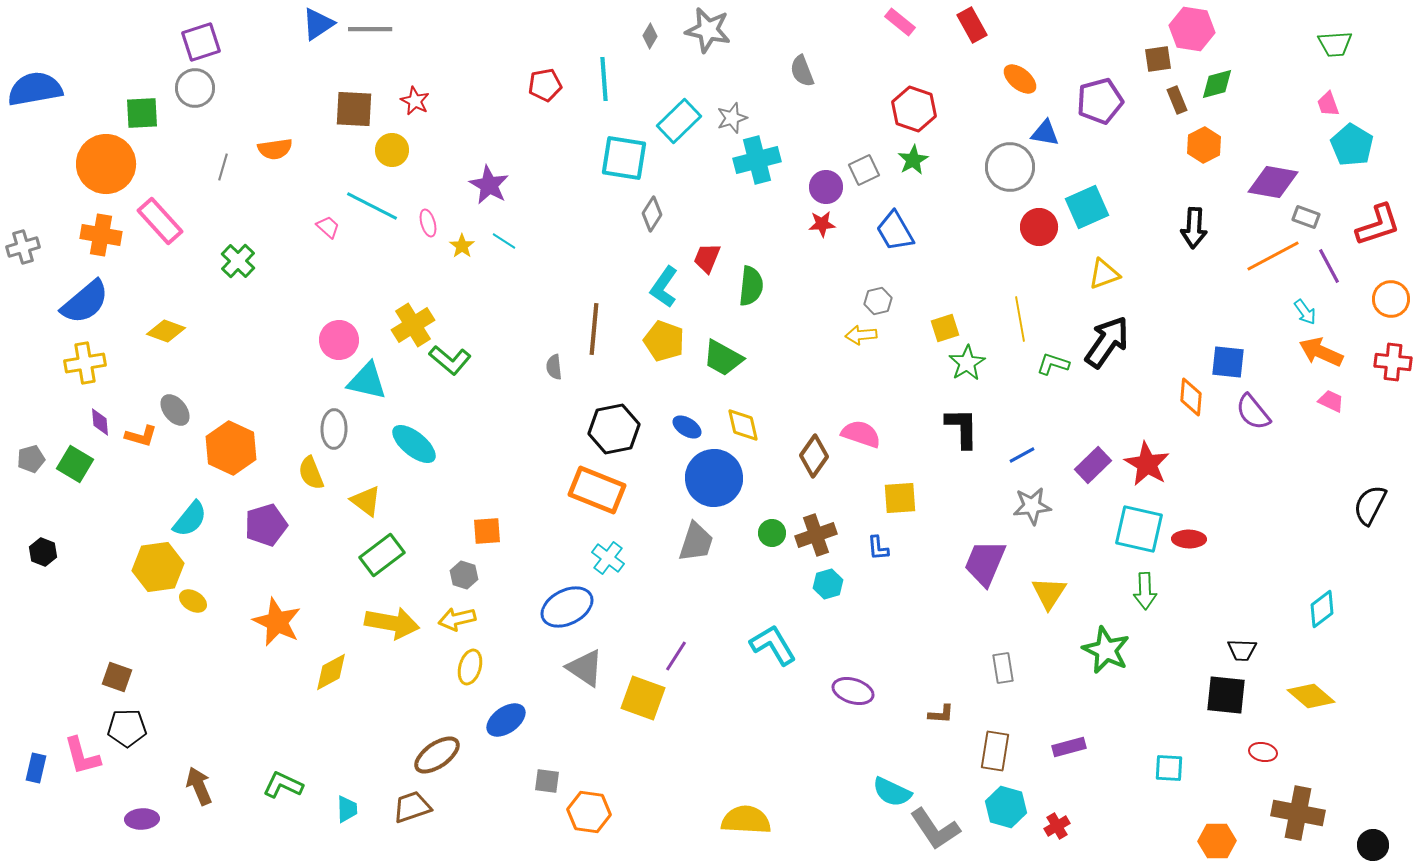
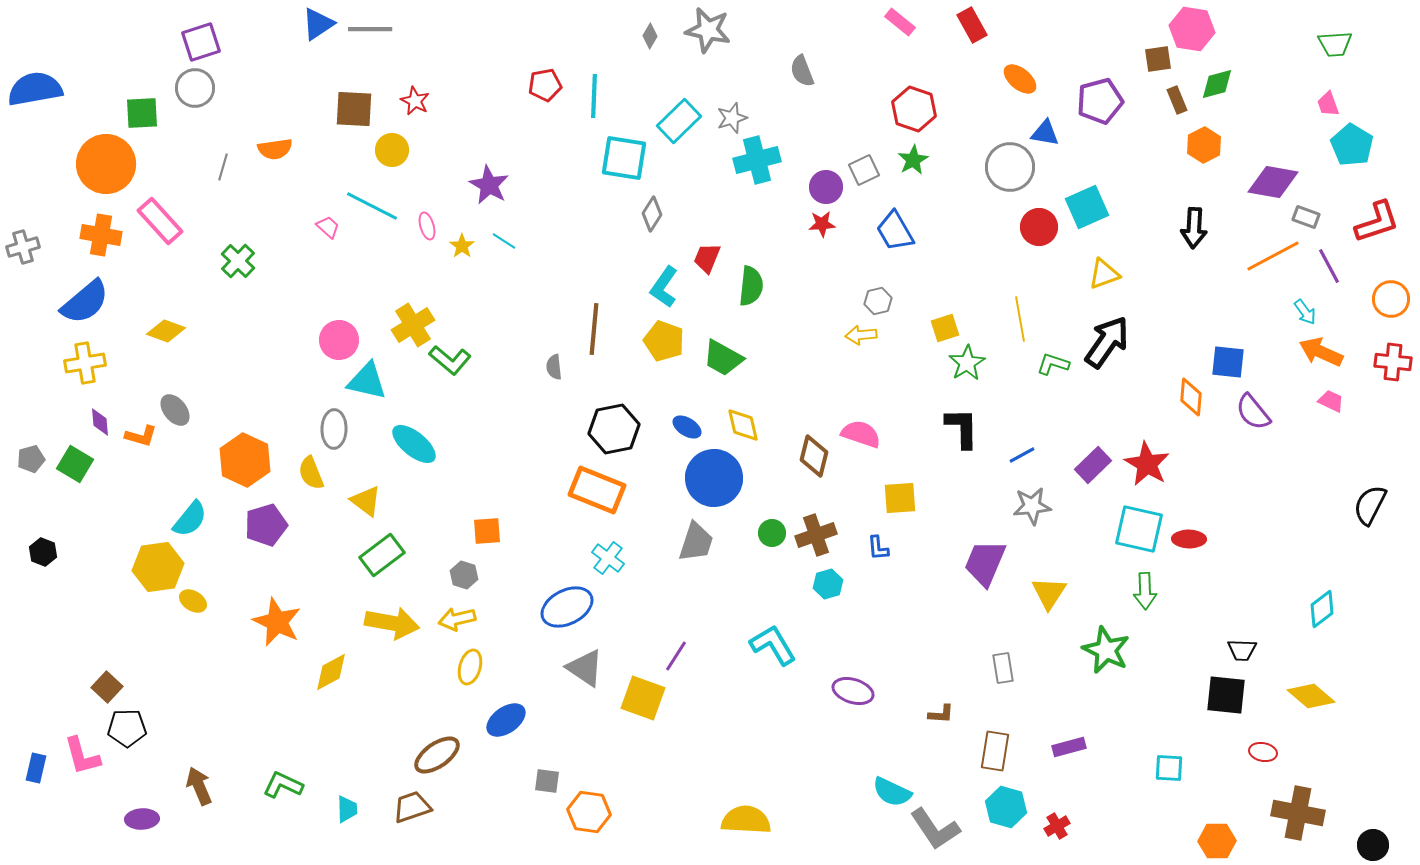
cyan line at (604, 79): moved 10 px left, 17 px down; rotated 6 degrees clockwise
pink ellipse at (428, 223): moved 1 px left, 3 px down
red L-shape at (1378, 225): moved 1 px left, 3 px up
orange hexagon at (231, 448): moved 14 px right, 12 px down
brown diamond at (814, 456): rotated 21 degrees counterclockwise
brown square at (117, 677): moved 10 px left, 10 px down; rotated 24 degrees clockwise
